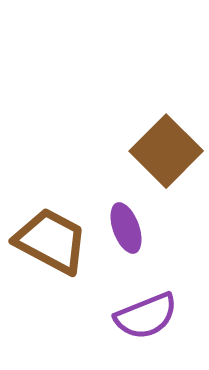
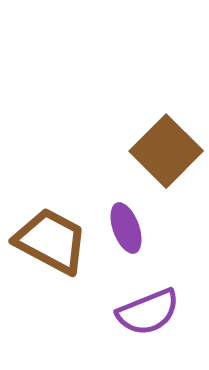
purple semicircle: moved 2 px right, 4 px up
